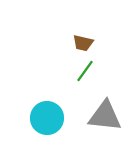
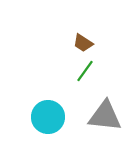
brown trapezoid: rotated 20 degrees clockwise
cyan circle: moved 1 px right, 1 px up
